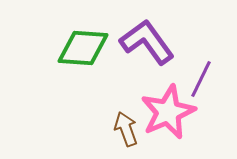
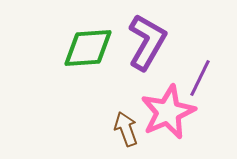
purple L-shape: rotated 66 degrees clockwise
green diamond: moved 5 px right; rotated 8 degrees counterclockwise
purple line: moved 1 px left, 1 px up
